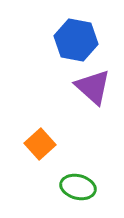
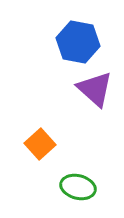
blue hexagon: moved 2 px right, 2 px down
purple triangle: moved 2 px right, 2 px down
